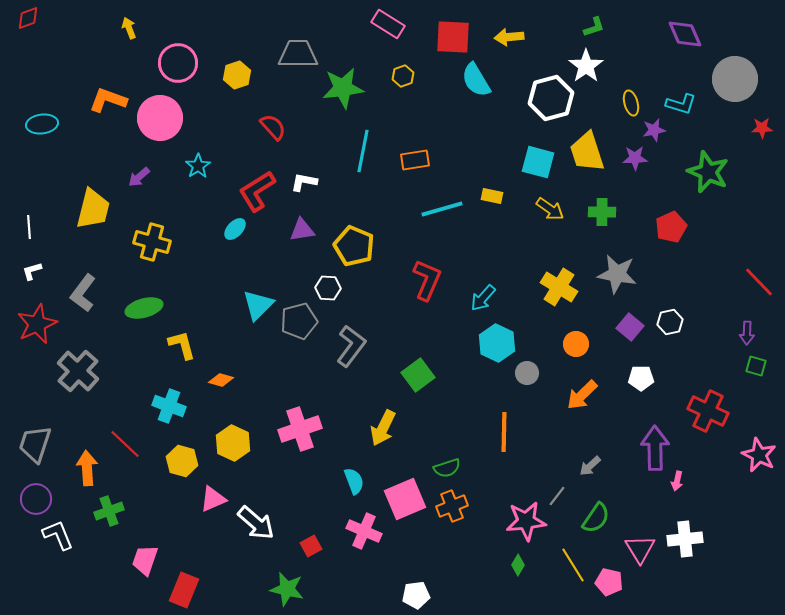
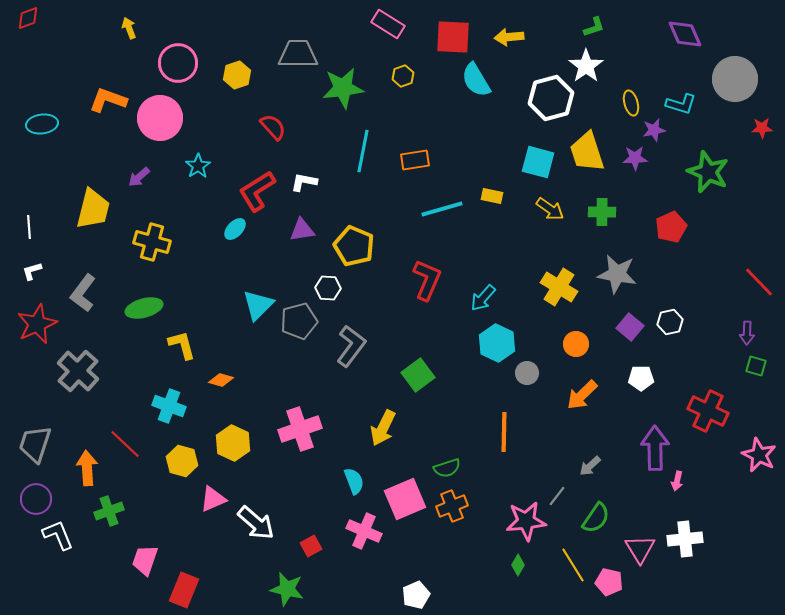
white pentagon at (416, 595): rotated 16 degrees counterclockwise
